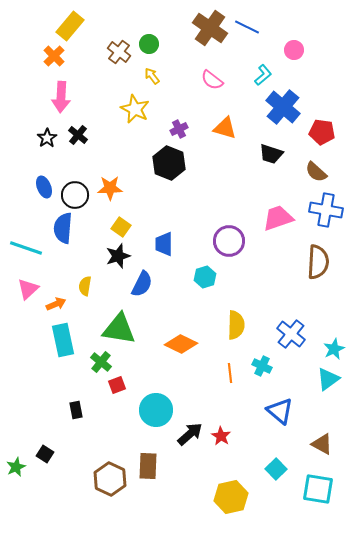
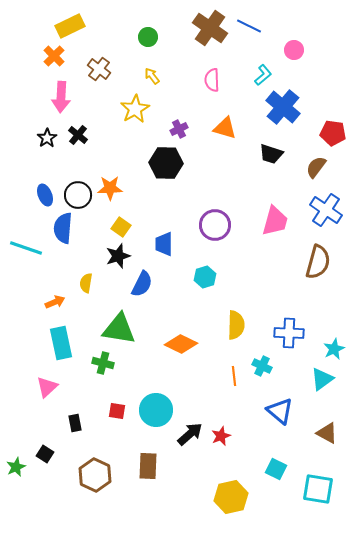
yellow rectangle at (70, 26): rotated 24 degrees clockwise
blue line at (247, 27): moved 2 px right, 1 px up
green circle at (149, 44): moved 1 px left, 7 px up
brown cross at (119, 52): moved 20 px left, 17 px down
pink semicircle at (212, 80): rotated 50 degrees clockwise
yellow star at (135, 109): rotated 16 degrees clockwise
red pentagon at (322, 132): moved 11 px right, 1 px down
black hexagon at (169, 163): moved 3 px left; rotated 20 degrees counterclockwise
brown semicircle at (316, 172): moved 5 px up; rotated 85 degrees clockwise
blue ellipse at (44, 187): moved 1 px right, 8 px down
black circle at (75, 195): moved 3 px right
blue cross at (326, 210): rotated 24 degrees clockwise
pink trapezoid at (278, 218): moved 3 px left, 3 px down; rotated 124 degrees clockwise
purple circle at (229, 241): moved 14 px left, 16 px up
brown semicircle at (318, 262): rotated 12 degrees clockwise
yellow semicircle at (85, 286): moved 1 px right, 3 px up
pink triangle at (28, 289): moved 19 px right, 98 px down
orange arrow at (56, 304): moved 1 px left, 2 px up
blue cross at (291, 334): moved 2 px left, 1 px up; rotated 36 degrees counterclockwise
cyan rectangle at (63, 340): moved 2 px left, 3 px down
green cross at (101, 362): moved 2 px right, 1 px down; rotated 25 degrees counterclockwise
orange line at (230, 373): moved 4 px right, 3 px down
cyan triangle at (328, 379): moved 6 px left
red square at (117, 385): moved 26 px down; rotated 30 degrees clockwise
black rectangle at (76, 410): moved 1 px left, 13 px down
red star at (221, 436): rotated 18 degrees clockwise
brown triangle at (322, 444): moved 5 px right, 11 px up
cyan square at (276, 469): rotated 20 degrees counterclockwise
brown hexagon at (110, 479): moved 15 px left, 4 px up
